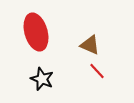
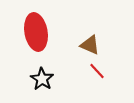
red ellipse: rotated 6 degrees clockwise
black star: rotated 10 degrees clockwise
